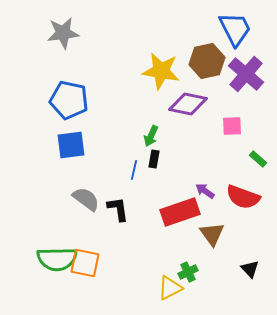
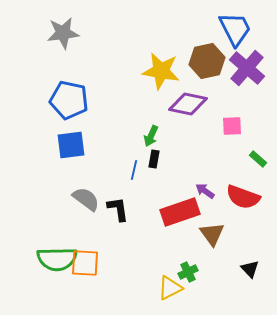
purple cross: moved 1 px right, 6 px up
orange square: rotated 8 degrees counterclockwise
